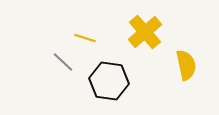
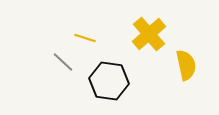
yellow cross: moved 4 px right, 2 px down
